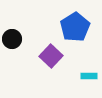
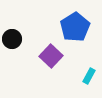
cyan rectangle: rotated 63 degrees counterclockwise
